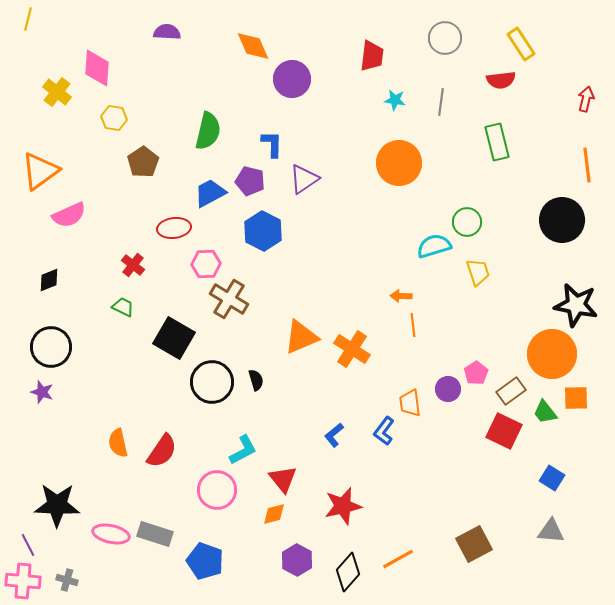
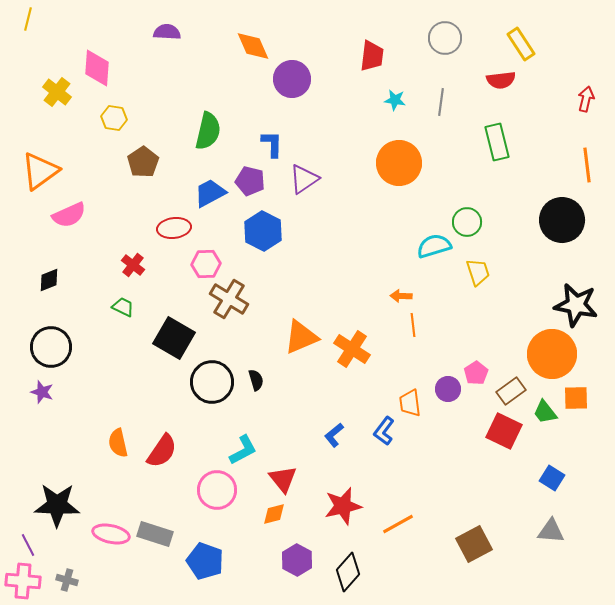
orange line at (398, 559): moved 35 px up
